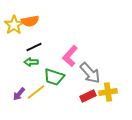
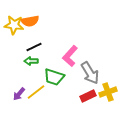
yellow star: rotated 30 degrees counterclockwise
green arrow: moved 1 px up
gray arrow: rotated 10 degrees clockwise
yellow cross: rotated 12 degrees counterclockwise
